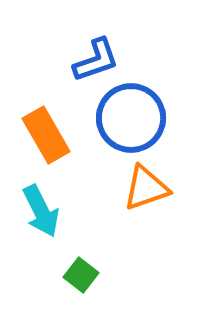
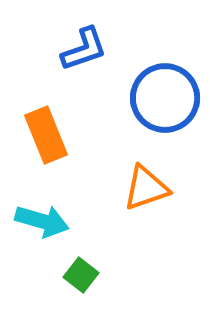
blue L-shape: moved 12 px left, 11 px up
blue circle: moved 34 px right, 20 px up
orange rectangle: rotated 8 degrees clockwise
cyan arrow: moved 1 px right, 10 px down; rotated 48 degrees counterclockwise
